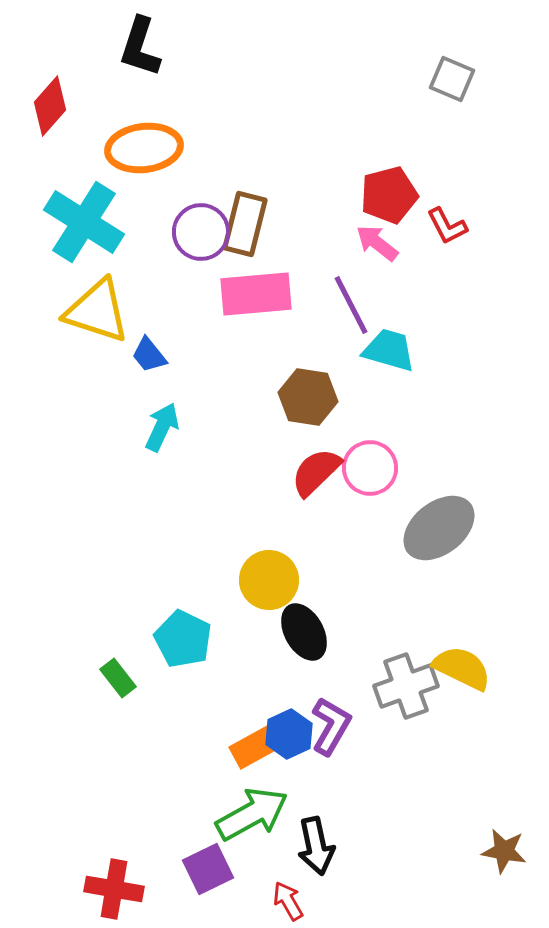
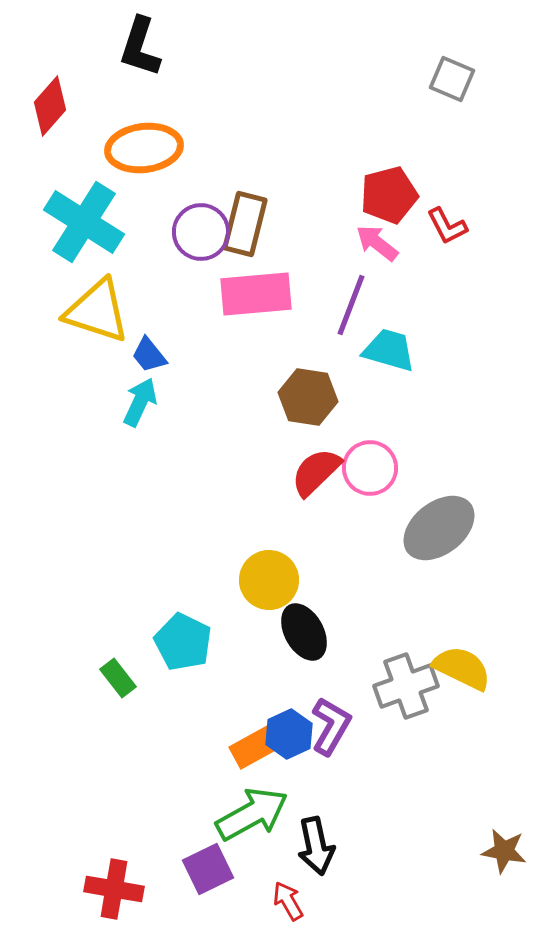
purple line: rotated 48 degrees clockwise
cyan arrow: moved 22 px left, 25 px up
cyan pentagon: moved 3 px down
